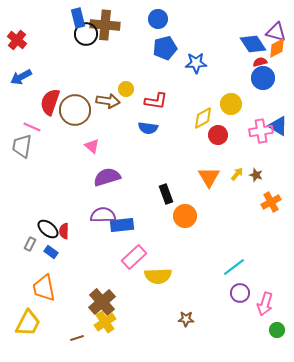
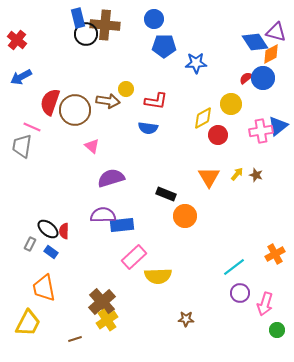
blue circle at (158, 19): moved 4 px left
blue diamond at (253, 44): moved 2 px right, 2 px up
blue pentagon at (165, 48): moved 1 px left, 2 px up; rotated 15 degrees clockwise
orange diamond at (277, 48): moved 6 px left, 6 px down
red semicircle at (260, 62): moved 14 px left, 16 px down; rotated 24 degrees counterclockwise
blue triangle at (278, 126): rotated 50 degrees clockwise
purple semicircle at (107, 177): moved 4 px right, 1 px down
black rectangle at (166, 194): rotated 48 degrees counterclockwise
orange cross at (271, 202): moved 4 px right, 52 px down
yellow cross at (105, 322): moved 2 px right, 2 px up
brown line at (77, 338): moved 2 px left, 1 px down
